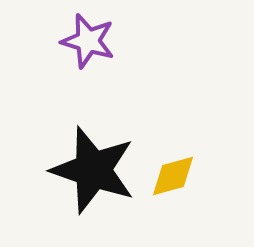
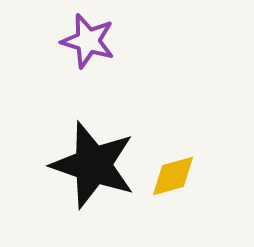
black star: moved 5 px up
